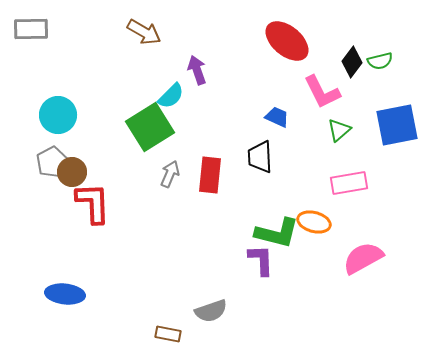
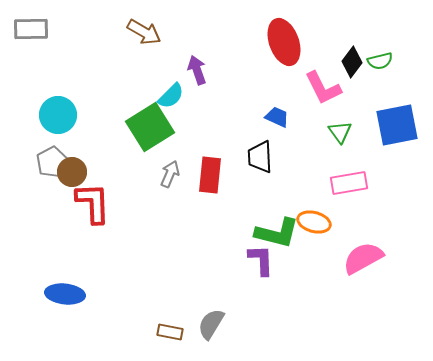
red ellipse: moved 3 px left, 1 px down; rotated 30 degrees clockwise
pink L-shape: moved 1 px right, 4 px up
green triangle: moved 1 px right, 2 px down; rotated 25 degrees counterclockwise
gray semicircle: moved 13 px down; rotated 140 degrees clockwise
brown rectangle: moved 2 px right, 2 px up
